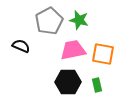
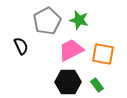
gray pentagon: moved 2 px left
black semicircle: rotated 42 degrees clockwise
pink trapezoid: moved 2 px left; rotated 16 degrees counterclockwise
green rectangle: rotated 24 degrees counterclockwise
